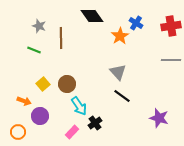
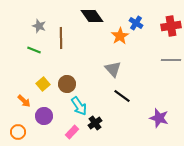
gray triangle: moved 5 px left, 3 px up
orange arrow: rotated 24 degrees clockwise
purple circle: moved 4 px right
